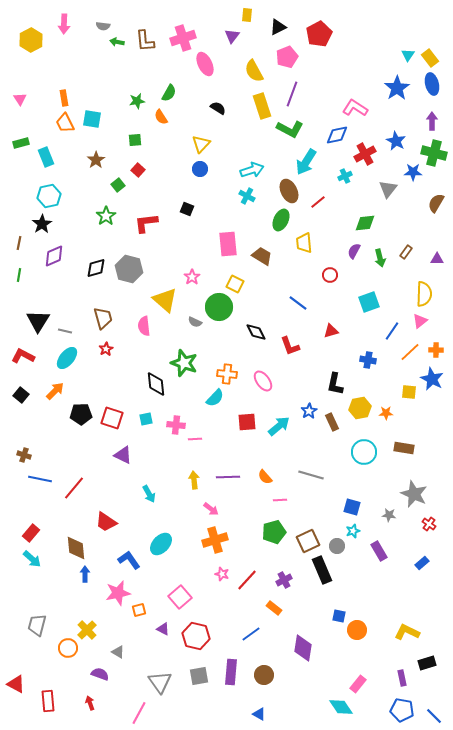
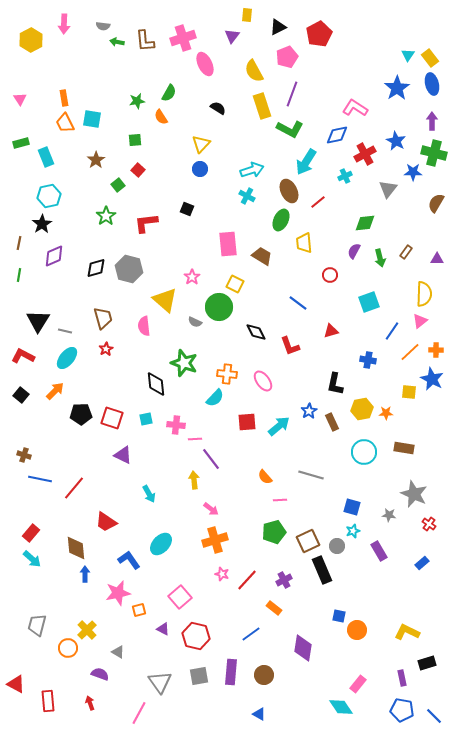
yellow hexagon at (360, 408): moved 2 px right, 1 px down
purple line at (228, 477): moved 17 px left, 18 px up; rotated 55 degrees clockwise
